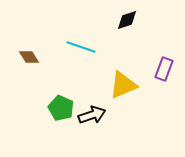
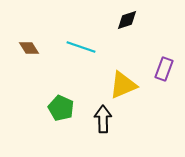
brown diamond: moved 9 px up
black arrow: moved 11 px right, 4 px down; rotated 72 degrees counterclockwise
